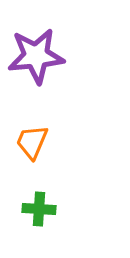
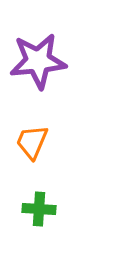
purple star: moved 2 px right, 5 px down
